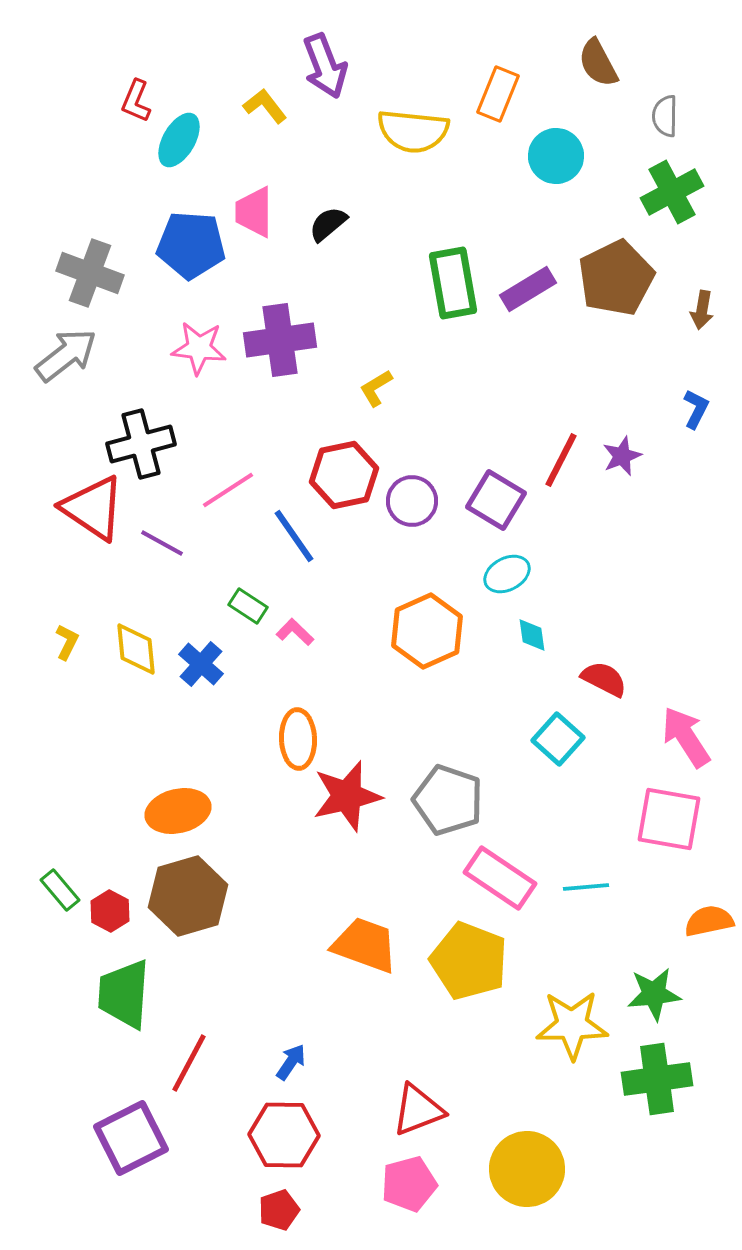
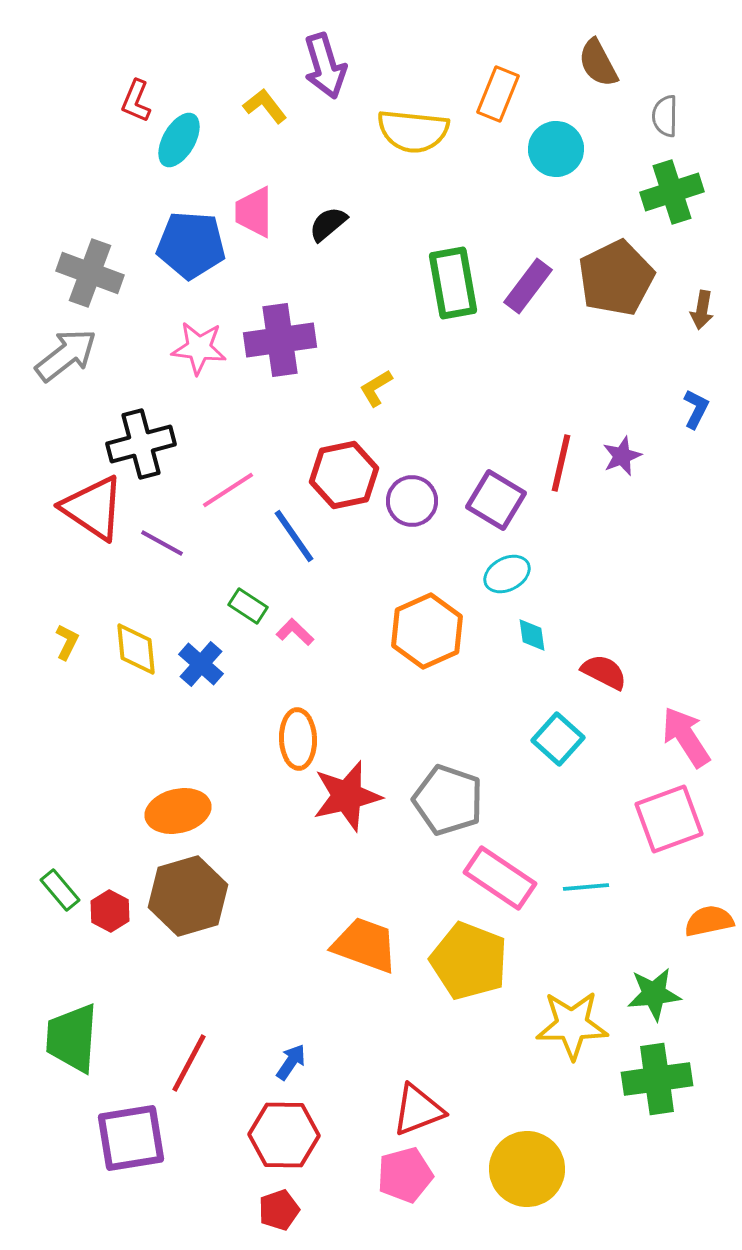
purple arrow at (325, 66): rotated 4 degrees clockwise
cyan circle at (556, 156): moved 7 px up
green cross at (672, 192): rotated 10 degrees clockwise
purple rectangle at (528, 289): moved 3 px up; rotated 22 degrees counterclockwise
red line at (561, 460): moved 3 px down; rotated 14 degrees counterclockwise
red semicircle at (604, 679): moved 7 px up
pink square at (669, 819): rotated 30 degrees counterclockwise
green trapezoid at (124, 994): moved 52 px left, 44 px down
purple square at (131, 1138): rotated 18 degrees clockwise
pink pentagon at (409, 1184): moved 4 px left, 9 px up
